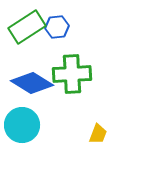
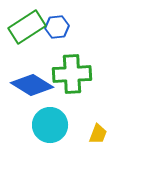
blue diamond: moved 2 px down
cyan circle: moved 28 px right
